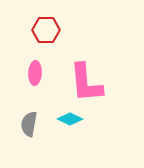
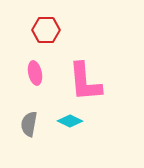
pink ellipse: rotated 15 degrees counterclockwise
pink L-shape: moved 1 px left, 1 px up
cyan diamond: moved 2 px down
